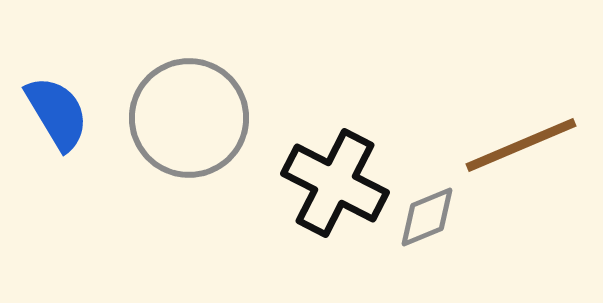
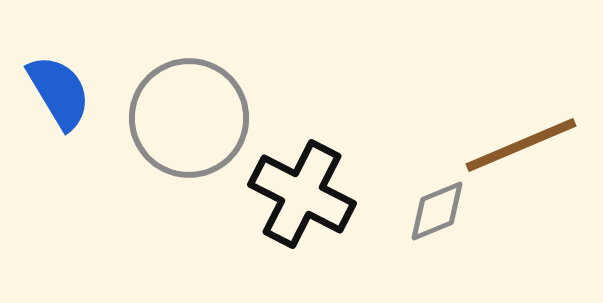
blue semicircle: moved 2 px right, 21 px up
black cross: moved 33 px left, 11 px down
gray diamond: moved 10 px right, 6 px up
